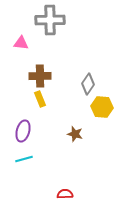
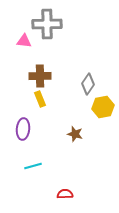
gray cross: moved 3 px left, 4 px down
pink triangle: moved 3 px right, 2 px up
yellow hexagon: moved 1 px right; rotated 15 degrees counterclockwise
purple ellipse: moved 2 px up; rotated 10 degrees counterclockwise
cyan line: moved 9 px right, 7 px down
